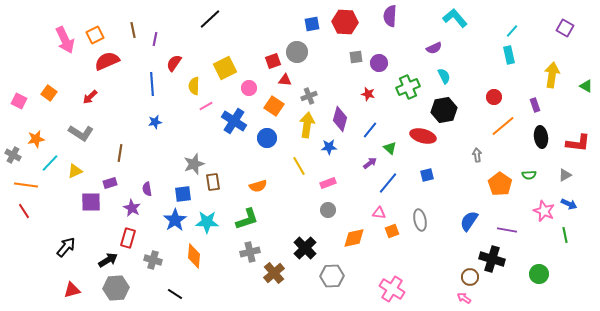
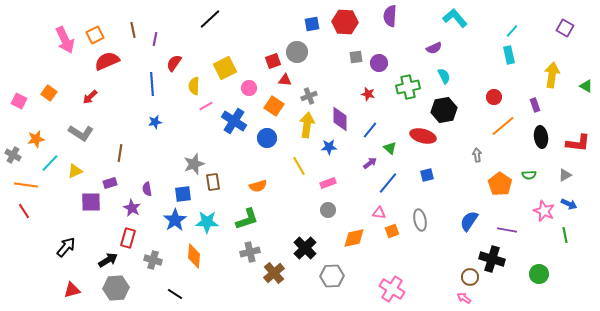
green cross at (408, 87): rotated 10 degrees clockwise
purple diamond at (340, 119): rotated 15 degrees counterclockwise
